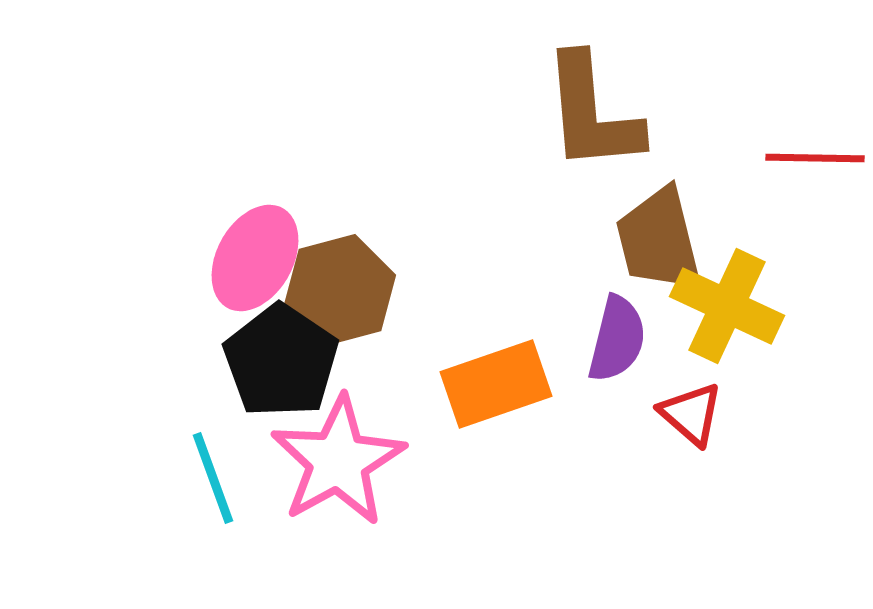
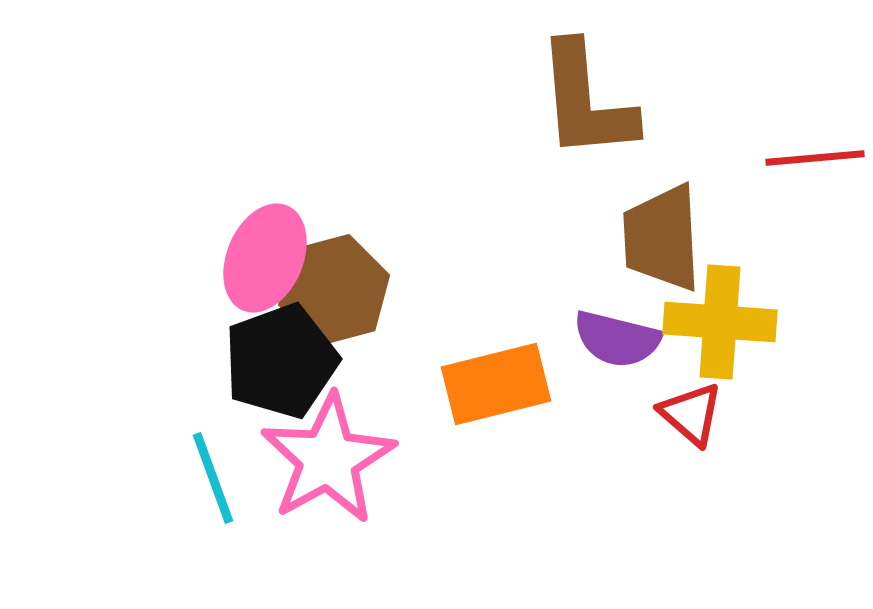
brown L-shape: moved 6 px left, 12 px up
red line: rotated 6 degrees counterclockwise
brown trapezoid: moved 3 px right, 2 px up; rotated 11 degrees clockwise
pink ellipse: moved 10 px right; rotated 6 degrees counterclockwise
brown hexagon: moved 6 px left
yellow cross: moved 7 px left, 16 px down; rotated 21 degrees counterclockwise
purple semicircle: rotated 90 degrees clockwise
black pentagon: rotated 18 degrees clockwise
orange rectangle: rotated 5 degrees clockwise
pink star: moved 10 px left, 2 px up
